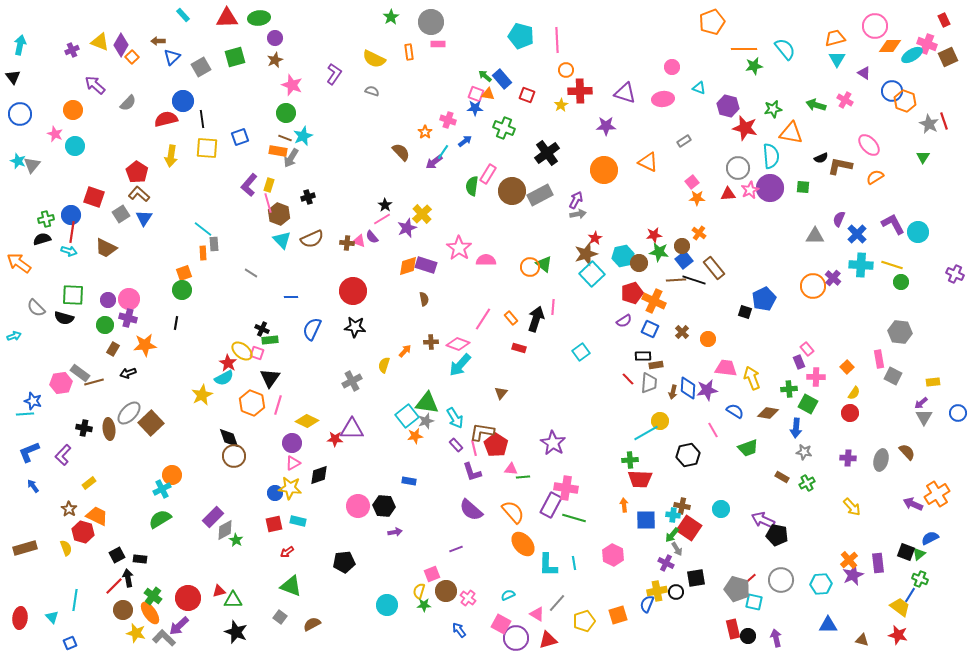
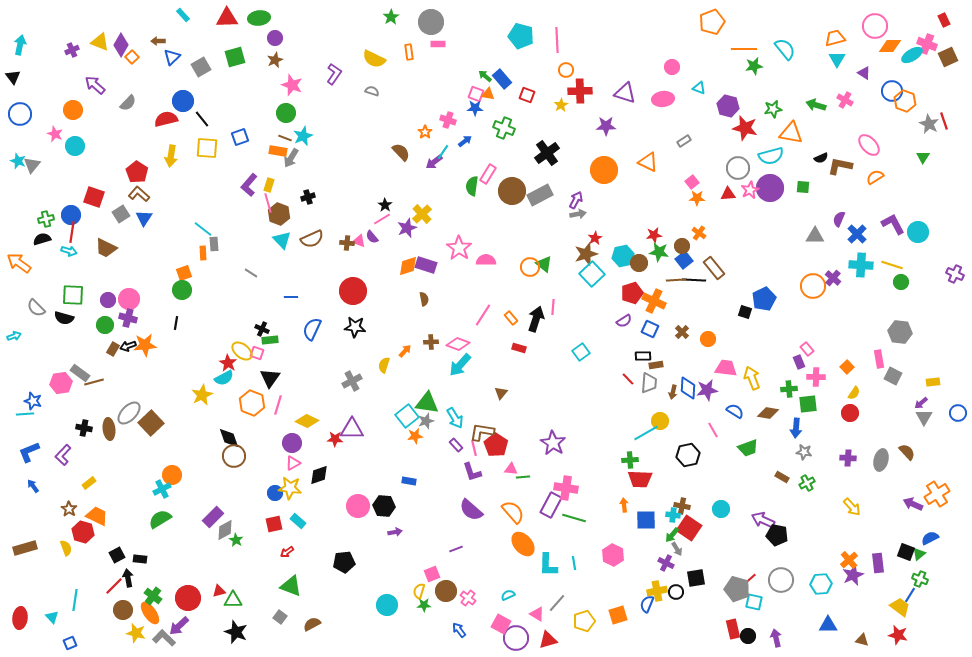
black line at (202, 119): rotated 30 degrees counterclockwise
cyan semicircle at (771, 156): rotated 80 degrees clockwise
black line at (694, 280): rotated 15 degrees counterclockwise
pink line at (483, 319): moved 4 px up
black arrow at (128, 373): moved 27 px up
green square at (808, 404): rotated 36 degrees counterclockwise
cyan rectangle at (298, 521): rotated 28 degrees clockwise
